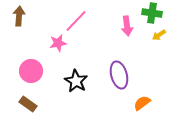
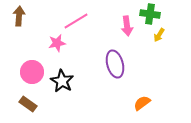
green cross: moved 2 px left, 1 px down
pink line: rotated 15 degrees clockwise
yellow arrow: rotated 24 degrees counterclockwise
pink star: moved 1 px left
pink circle: moved 1 px right, 1 px down
purple ellipse: moved 4 px left, 11 px up
black star: moved 14 px left
